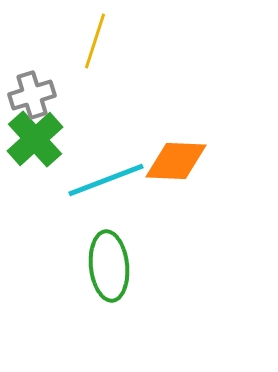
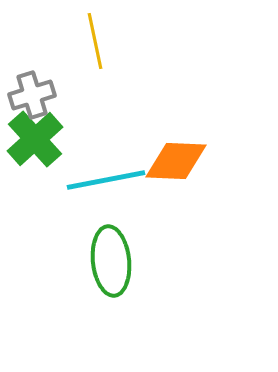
yellow line: rotated 30 degrees counterclockwise
cyan line: rotated 10 degrees clockwise
green ellipse: moved 2 px right, 5 px up
